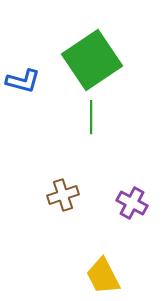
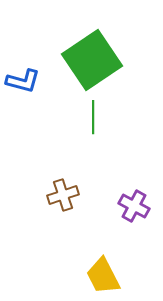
green line: moved 2 px right
purple cross: moved 2 px right, 3 px down
